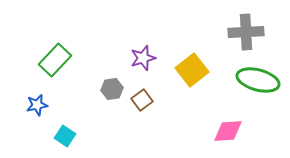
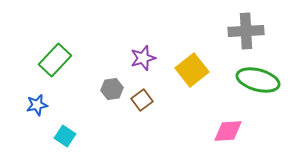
gray cross: moved 1 px up
